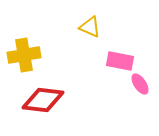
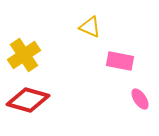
yellow cross: rotated 24 degrees counterclockwise
pink ellipse: moved 15 px down
red diamond: moved 15 px left; rotated 9 degrees clockwise
